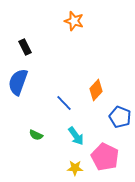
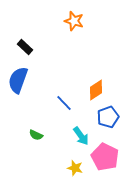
black rectangle: rotated 21 degrees counterclockwise
blue semicircle: moved 2 px up
orange diamond: rotated 15 degrees clockwise
blue pentagon: moved 12 px left; rotated 30 degrees clockwise
cyan arrow: moved 5 px right
yellow star: rotated 14 degrees clockwise
